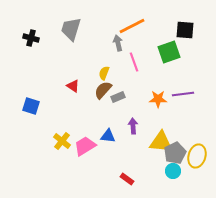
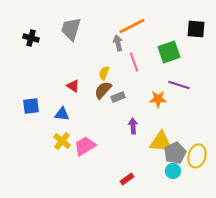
black square: moved 11 px right, 1 px up
purple line: moved 4 px left, 9 px up; rotated 25 degrees clockwise
blue square: rotated 24 degrees counterclockwise
blue triangle: moved 46 px left, 22 px up
red rectangle: rotated 72 degrees counterclockwise
